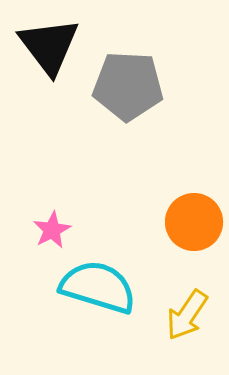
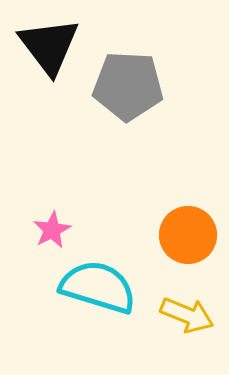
orange circle: moved 6 px left, 13 px down
yellow arrow: rotated 102 degrees counterclockwise
